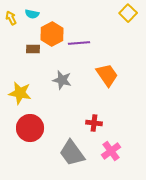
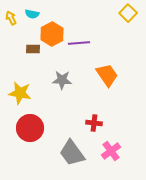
gray star: rotated 12 degrees counterclockwise
